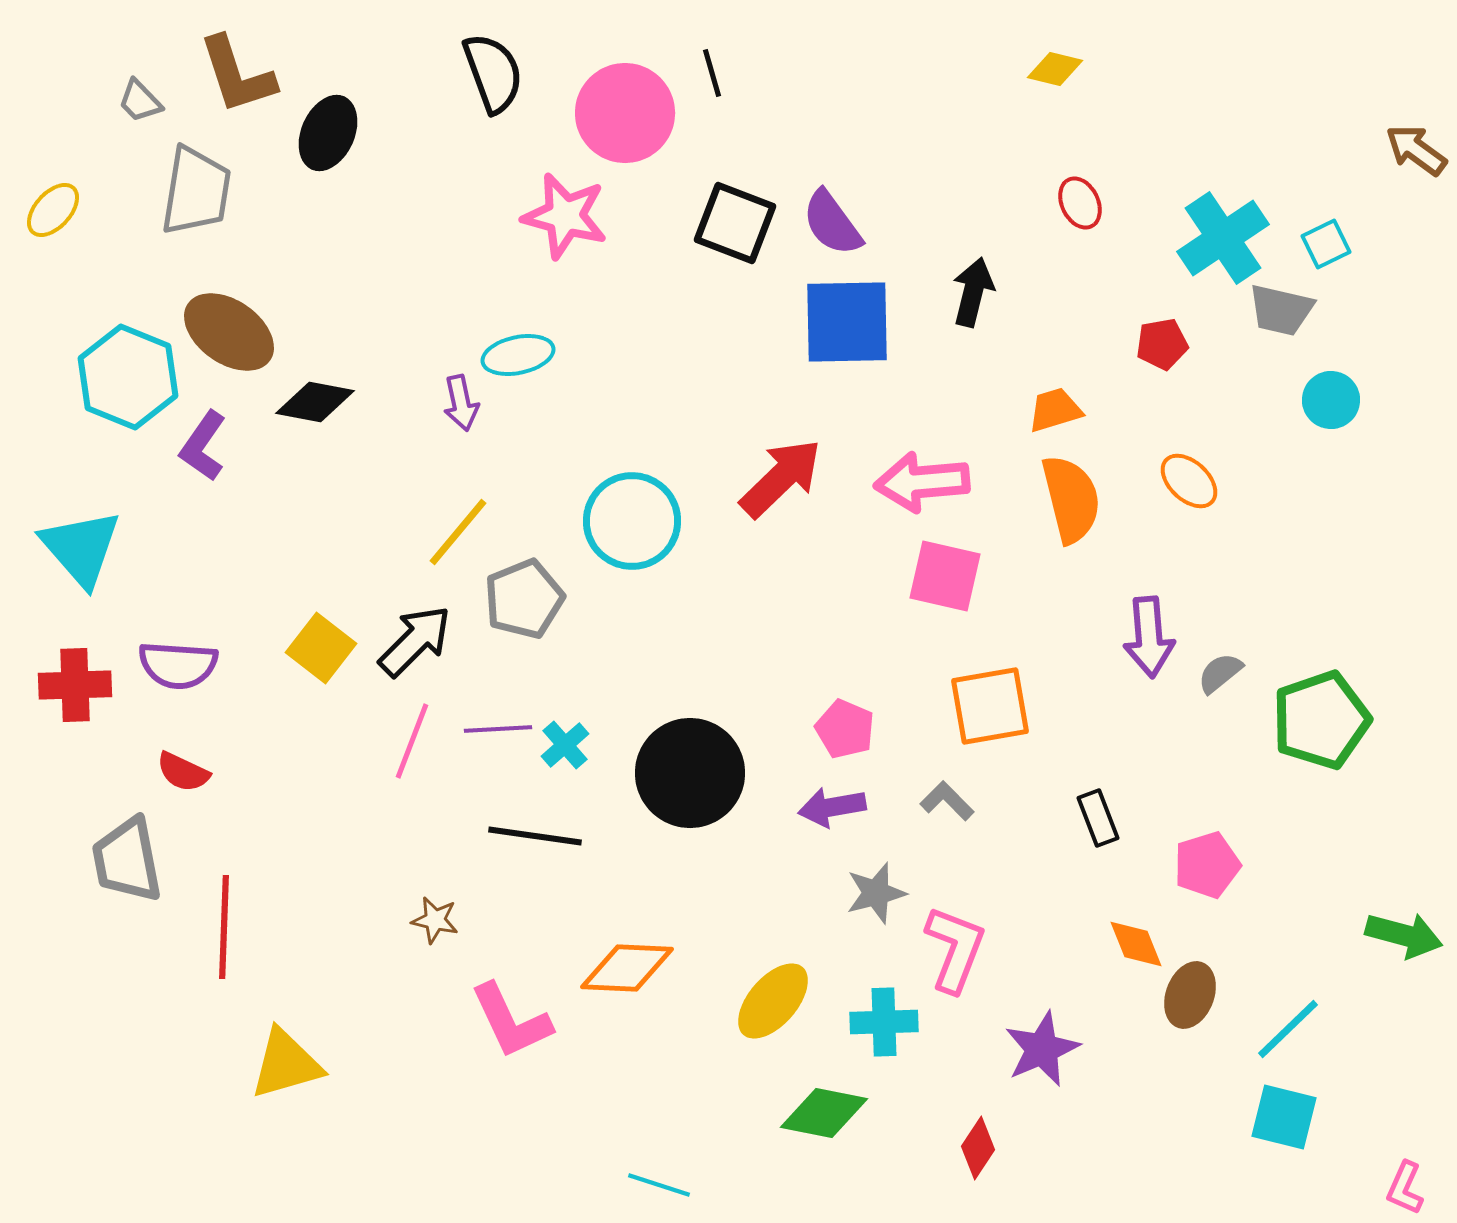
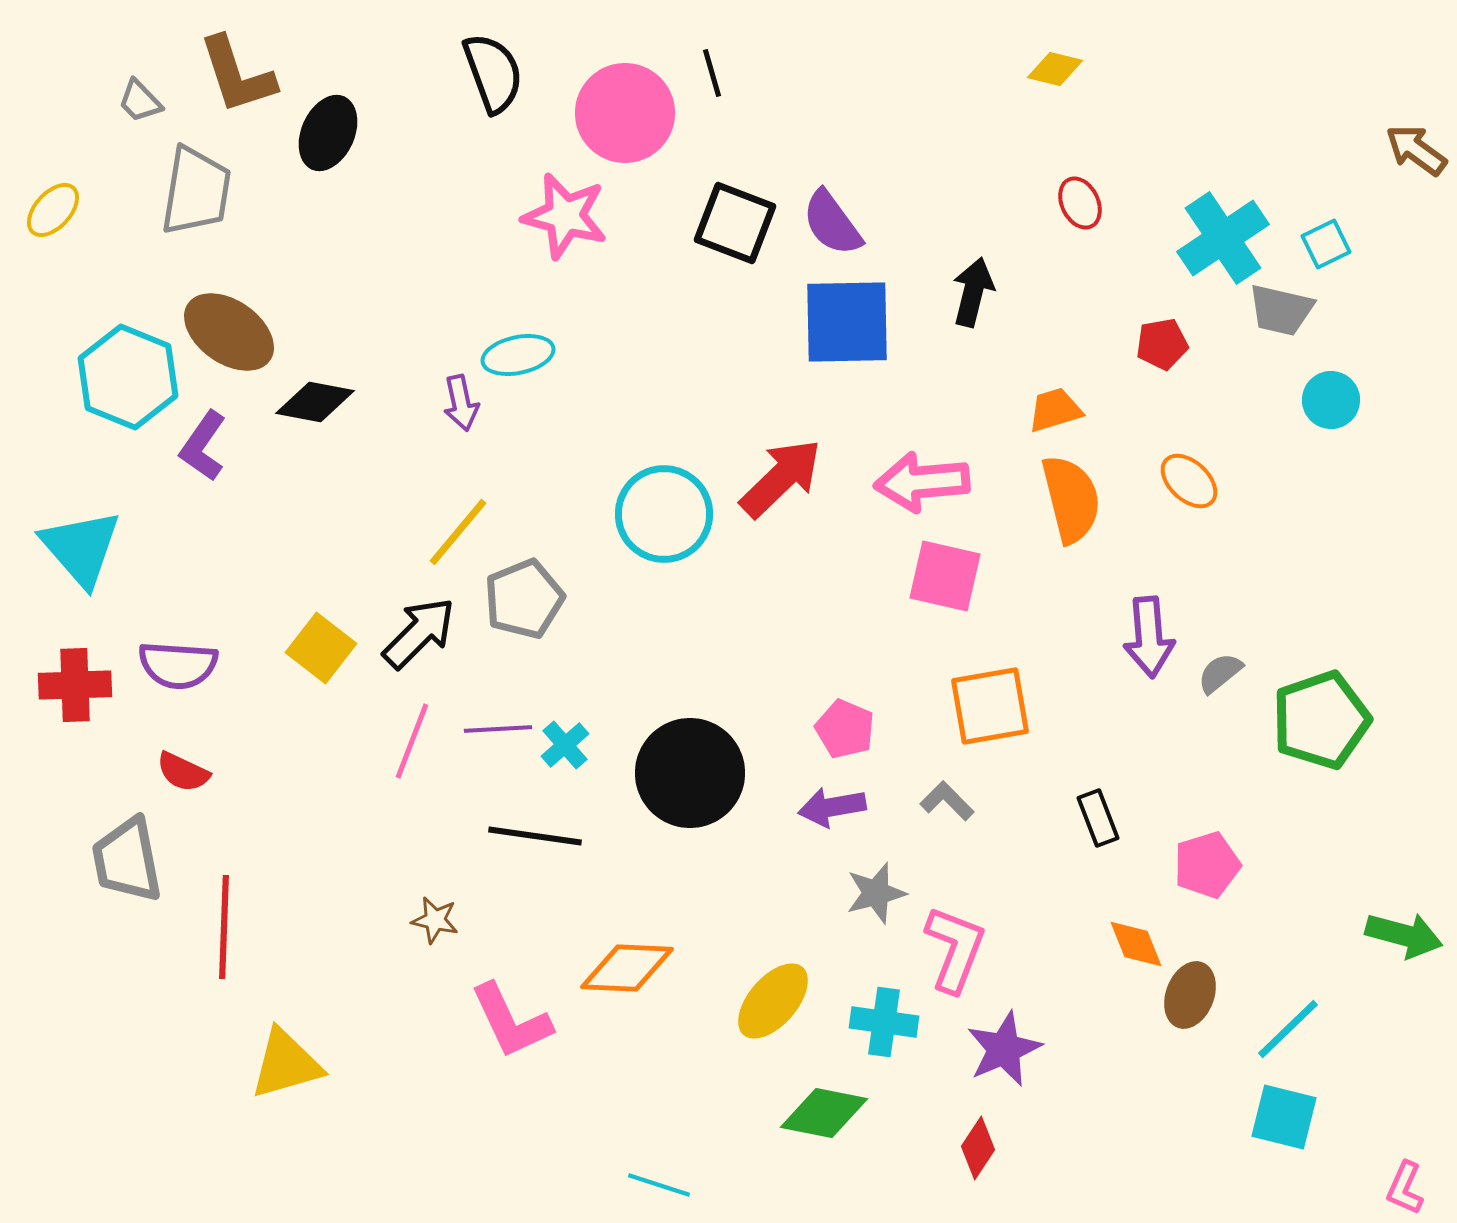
cyan circle at (632, 521): moved 32 px right, 7 px up
black arrow at (415, 641): moved 4 px right, 8 px up
cyan cross at (884, 1022): rotated 10 degrees clockwise
purple star at (1042, 1049): moved 38 px left
